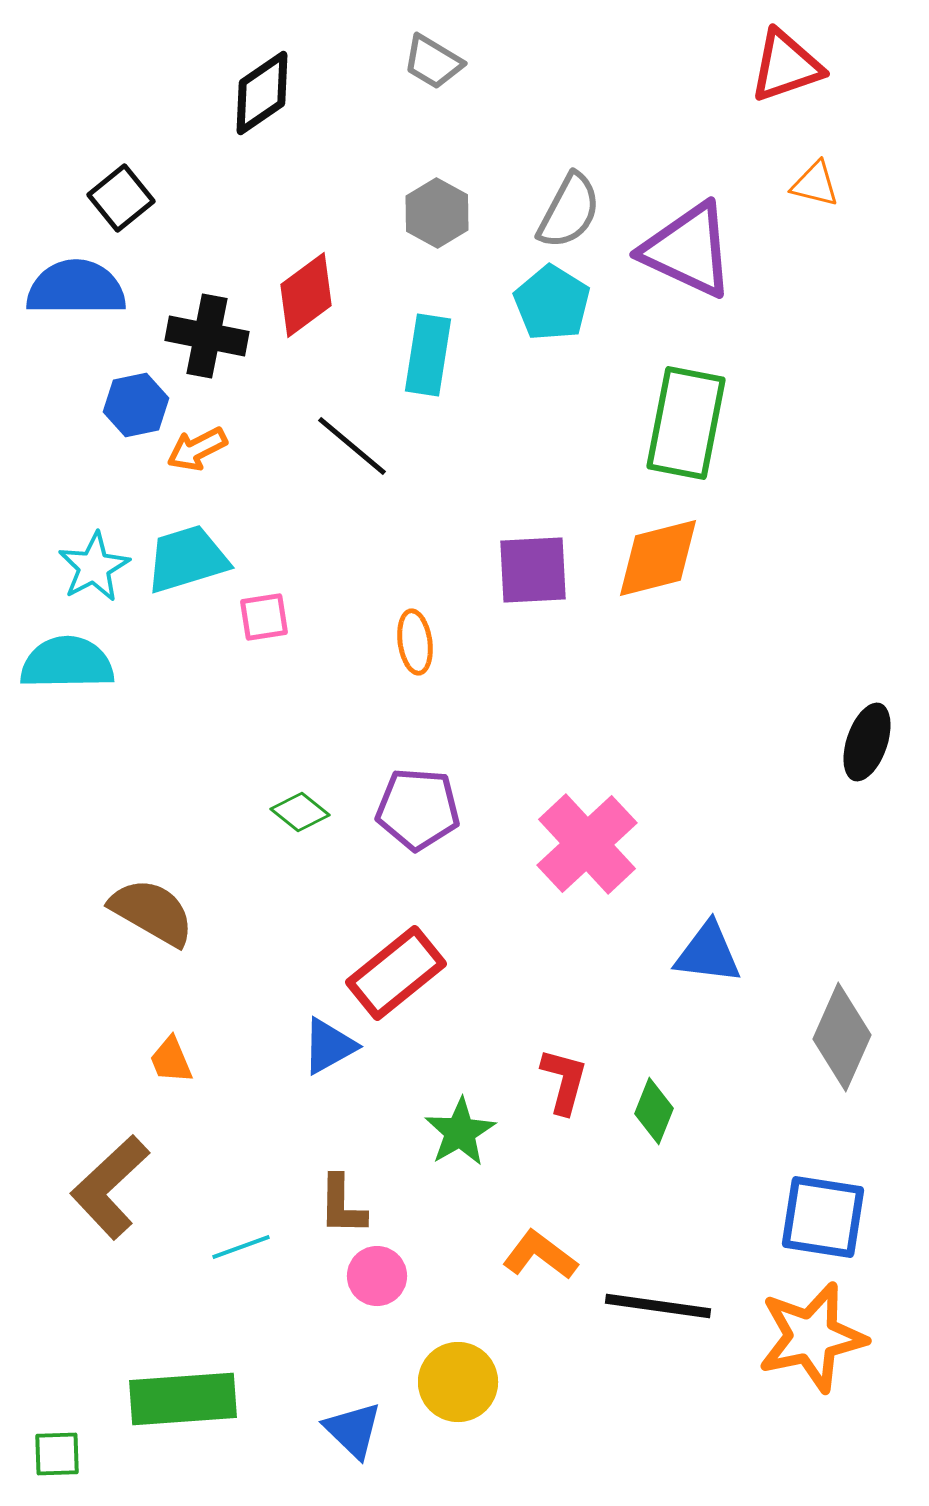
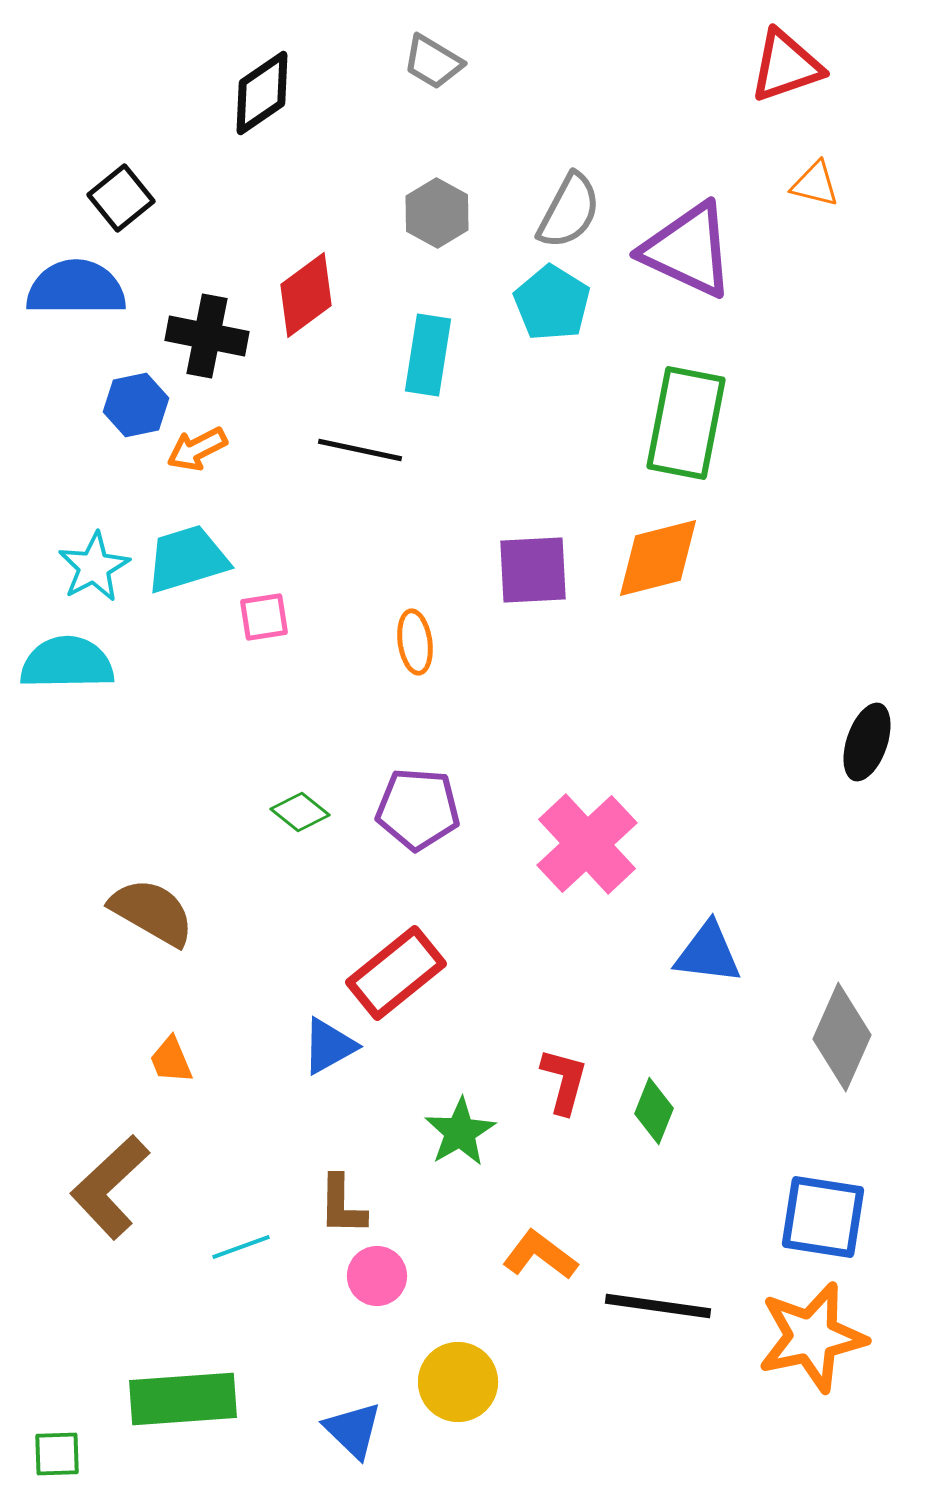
black line at (352, 446): moved 8 px right, 4 px down; rotated 28 degrees counterclockwise
